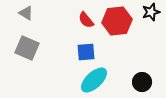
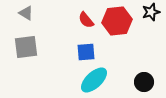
gray square: moved 1 px left, 1 px up; rotated 30 degrees counterclockwise
black circle: moved 2 px right
